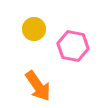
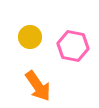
yellow circle: moved 4 px left, 8 px down
